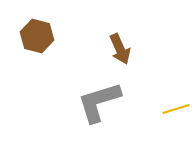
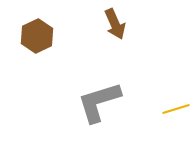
brown hexagon: rotated 20 degrees clockwise
brown arrow: moved 5 px left, 25 px up
